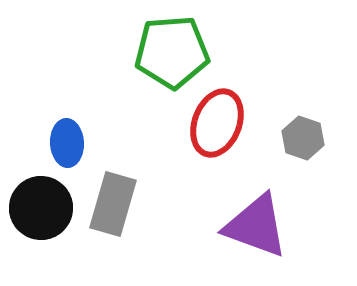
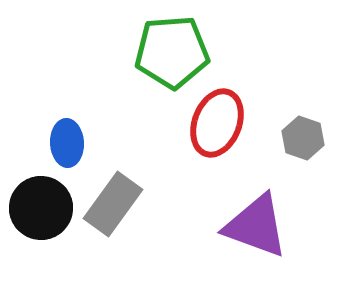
gray rectangle: rotated 20 degrees clockwise
